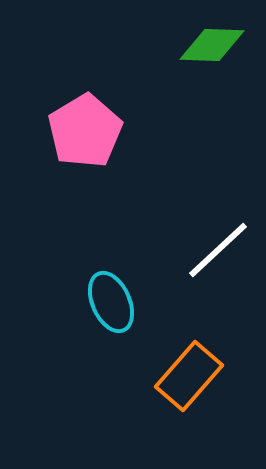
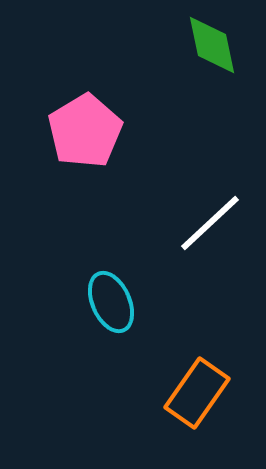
green diamond: rotated 76 degrees clockwise
white line: moved 8 px left, 27 px up
orange rectangle: moved 8 px right, 17 px down; rotated 6 degrees counterclockwise
